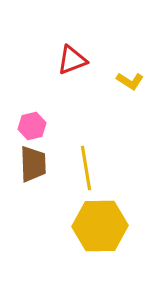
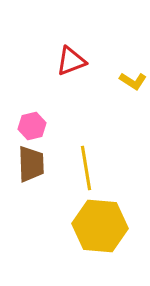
red triangle: moved 1 px left, 1 px down
yellow L-shape: moved 3 px right
brown trapezoid: moved 2 px left
yellow hexagon: rotated 6 degrees clockwise
